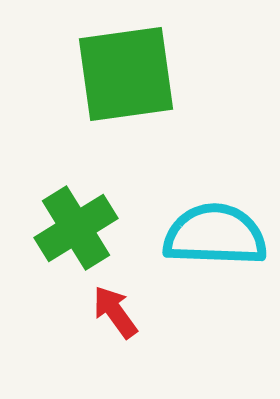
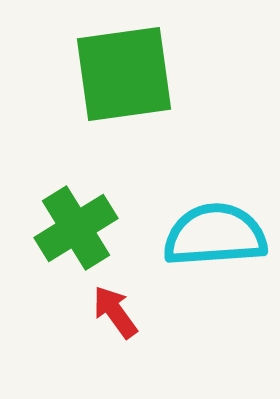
green square: moved 2 px left
cyan semicircle: rotated 6 degrees counterclockwise
